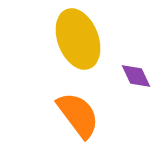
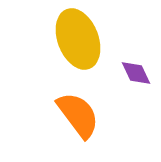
purple diamond: moved 3 px up
